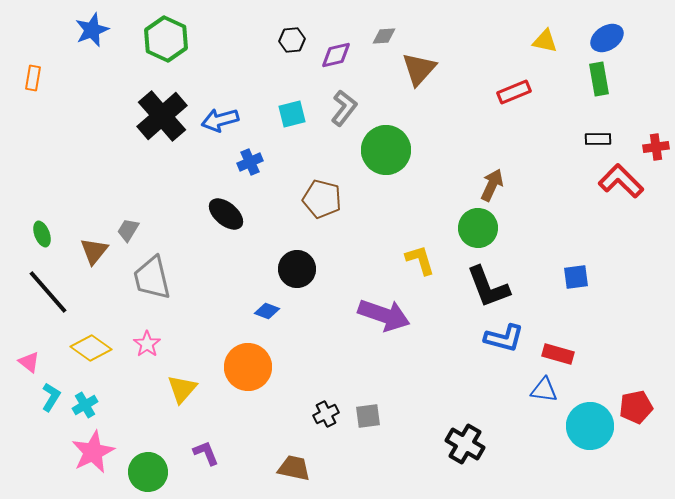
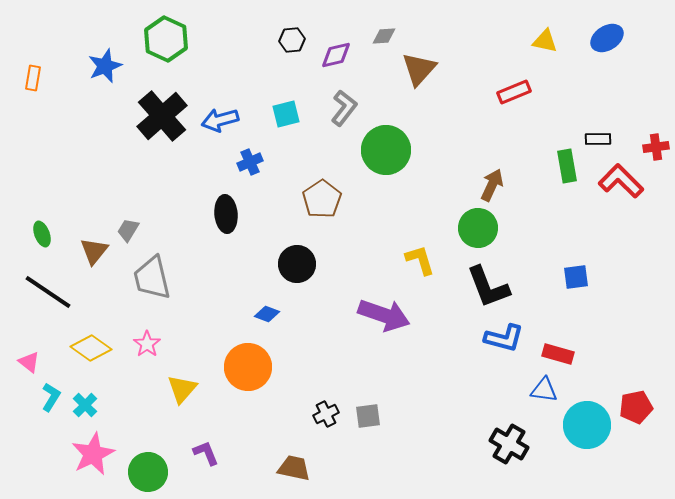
blue star at (92, 30): moved 13 px right, 36 px down
green rectangle at (599, 79): moved 32 px left, 87 px down
cyan square at (292, 114): moved 6 px left
brown pentagon at (322, 199): rotated 24 degrees clockwise
black ellipse at (226, 214): rotated 45 degrees clockwise
black circle at (297, 269): moved 5 px up
black line at (48, 292): rotated 15 degrees counterclockwise
blue diamond at (267, 311): moved 3 px down
cyan cross at (85, 405): rotated 15 degrees counterclockwise
cyan circle at (590, 426): moved 3 px left, 1 px up
black cross at (465, 444): moved 44 px right
pink star at (93, 452): moved 2 px down
